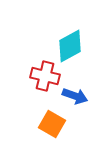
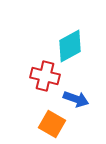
blue arrow: moved 1 px right, 3 px down
